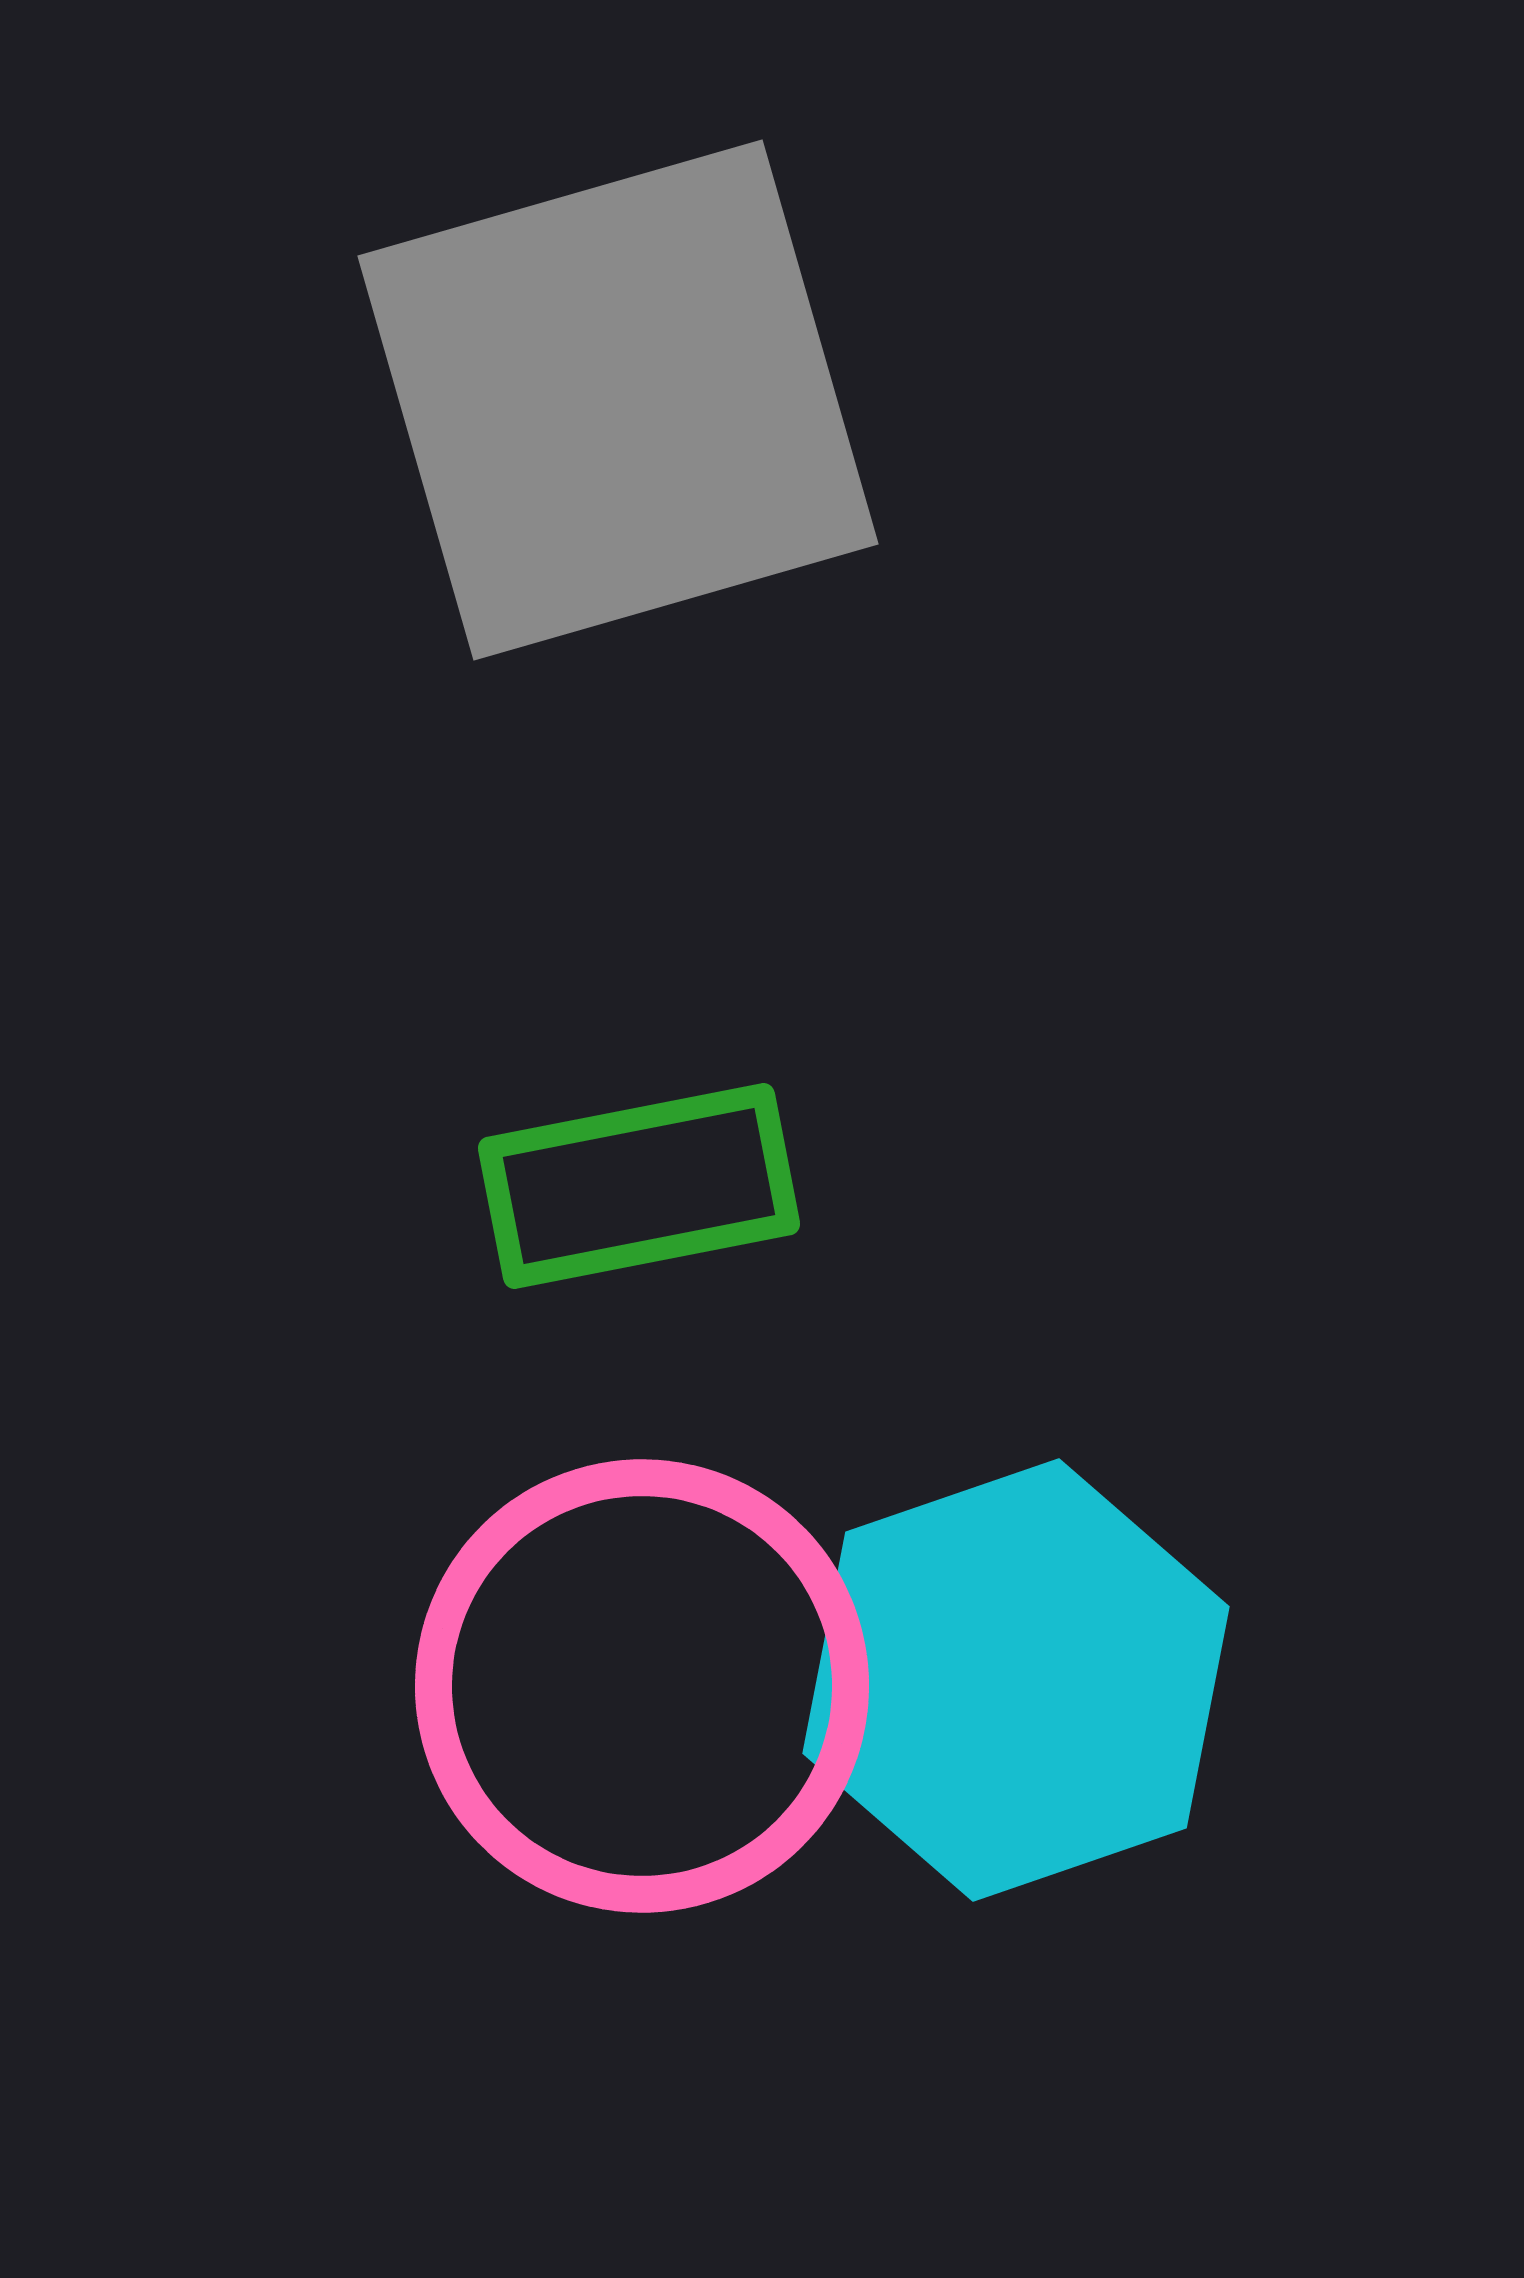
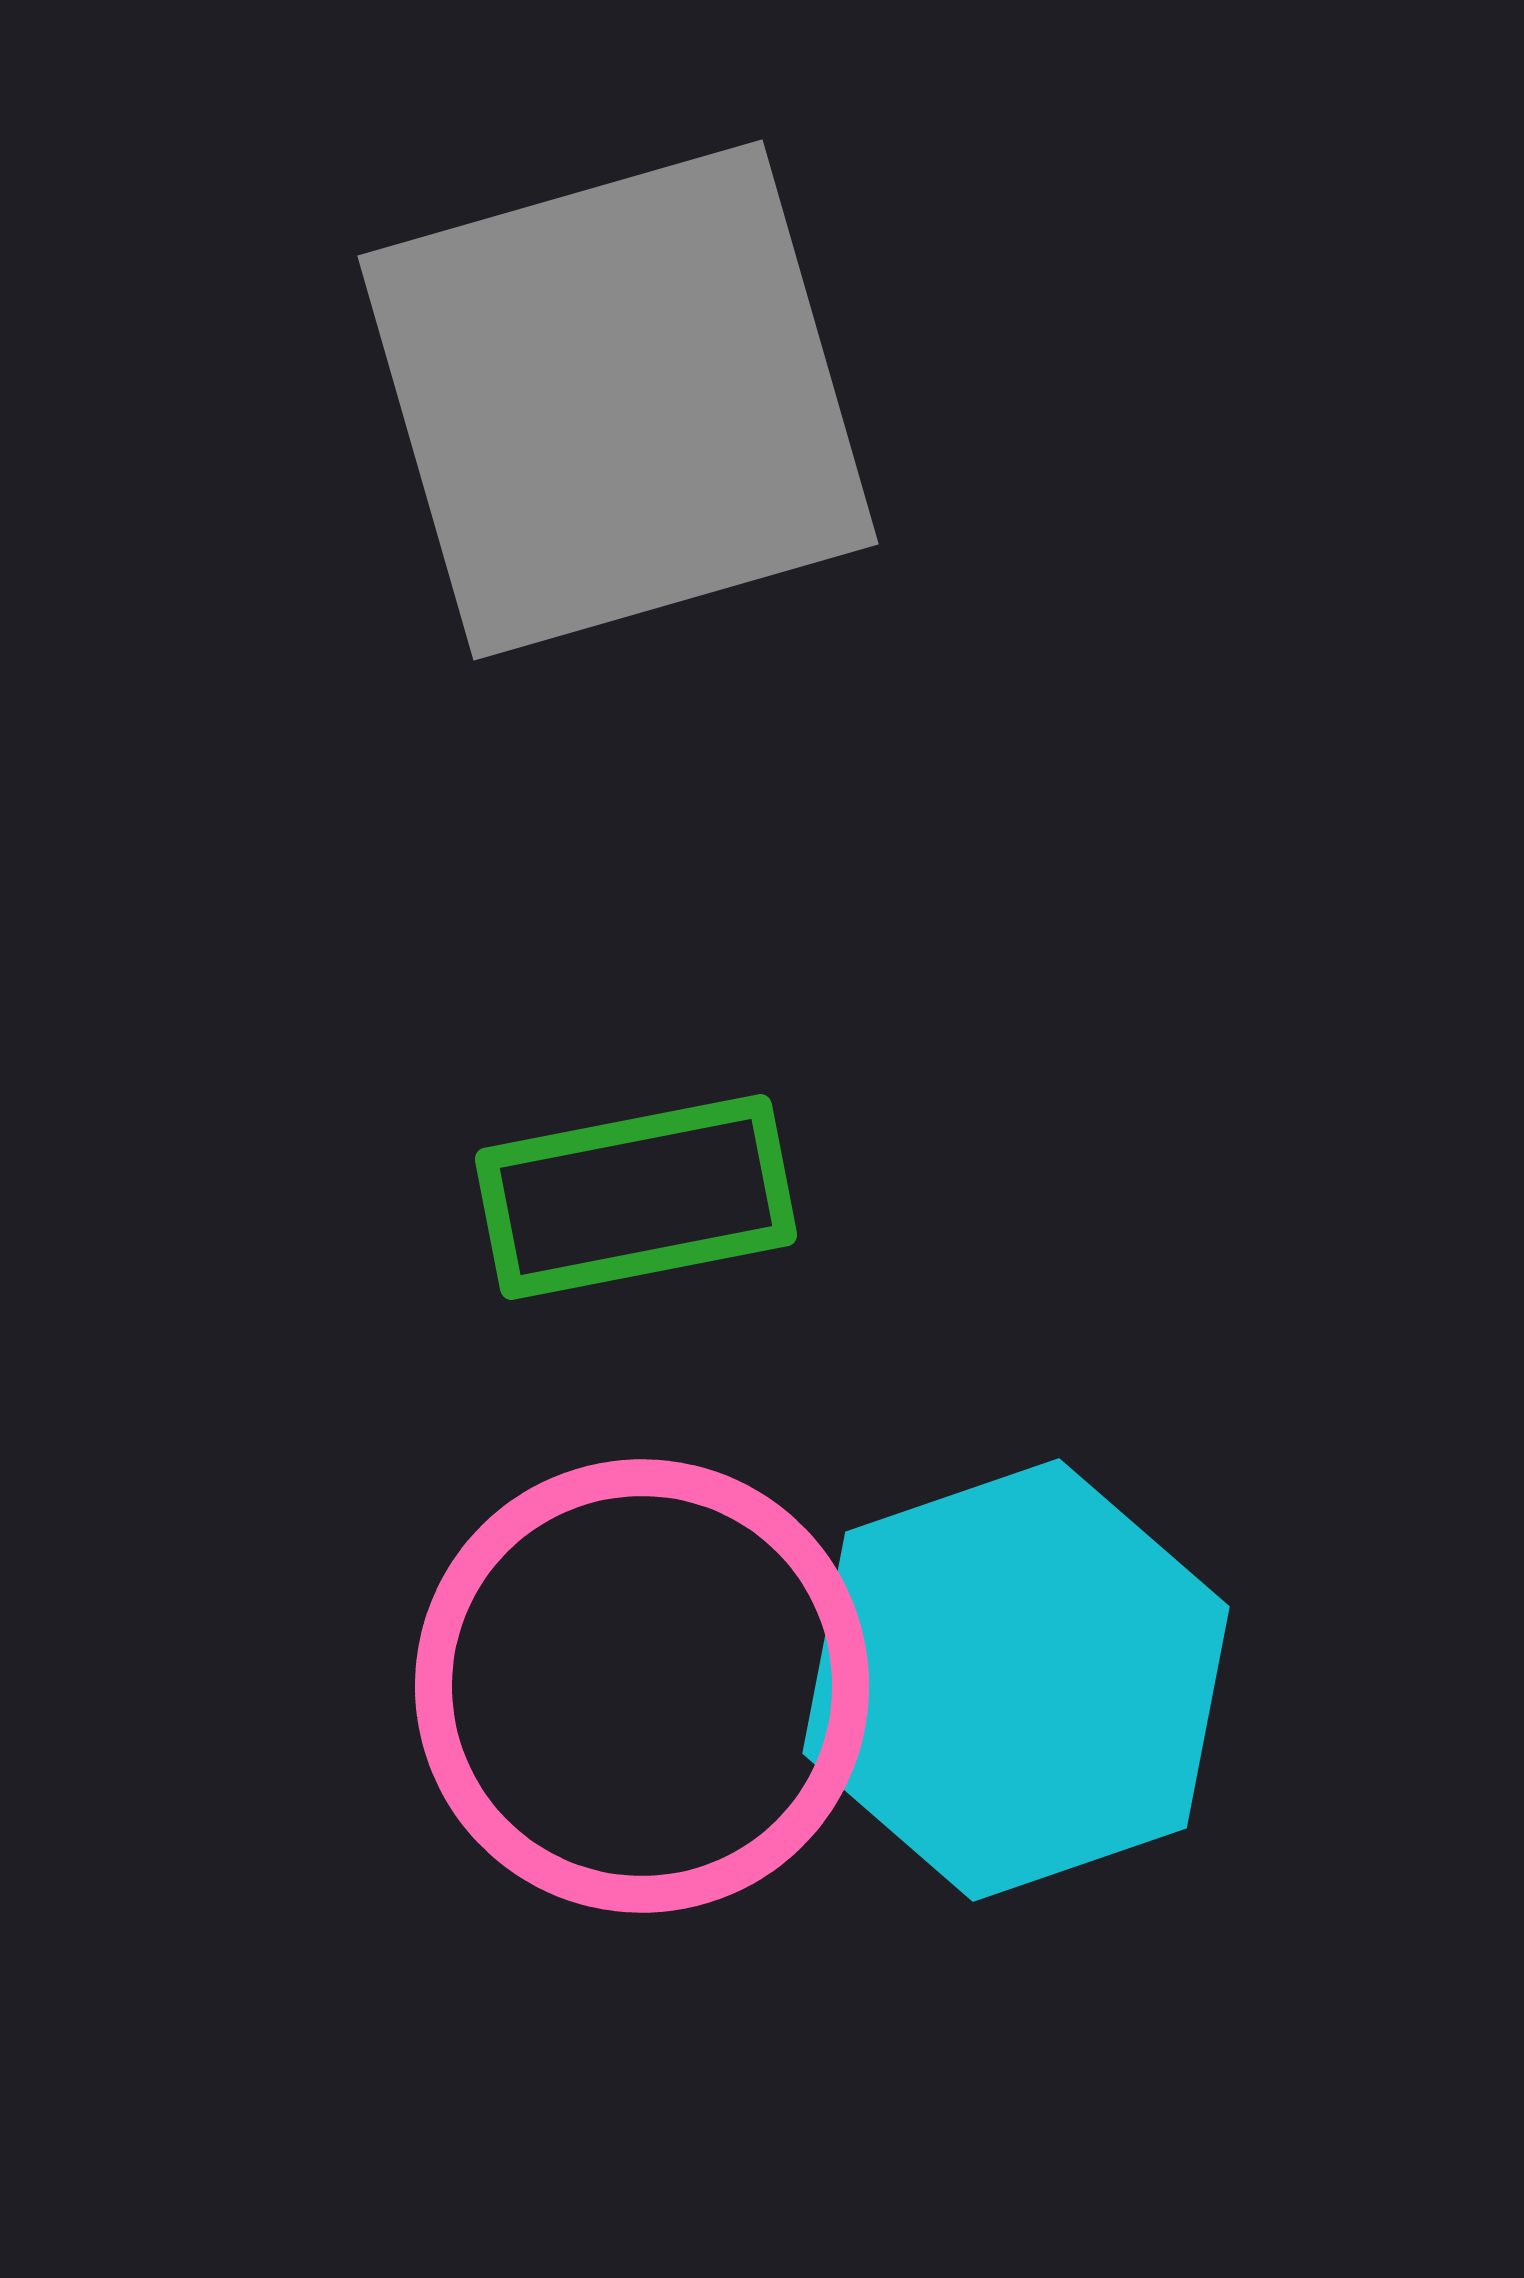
green rectangle: moved 3 px left, 11 px down
